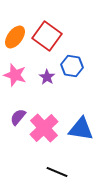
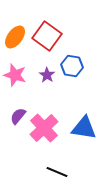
purple star: moved 2 px up
purple semicircle: moved 1 px up
blue triangle: moved 3 px right, 1 px up
